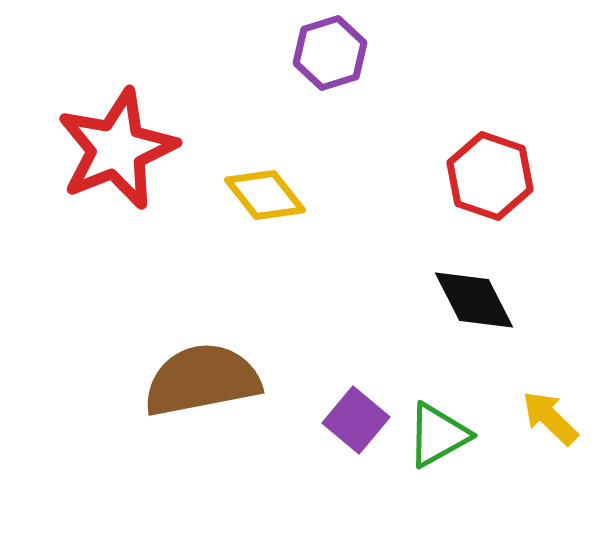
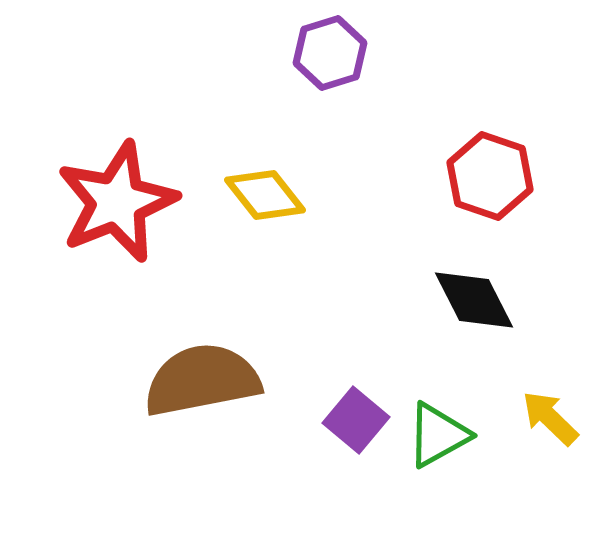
red star: moved 53 px down
